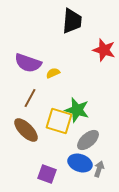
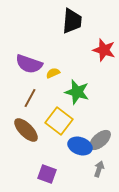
purple semicircle: moved 1 px right, 1 px down
green star: moved 18 px up
yellow square: rotated 20 degrees clockwise
gray ellipse: moved 12 px right
blue ellipse: moved 17 px up
